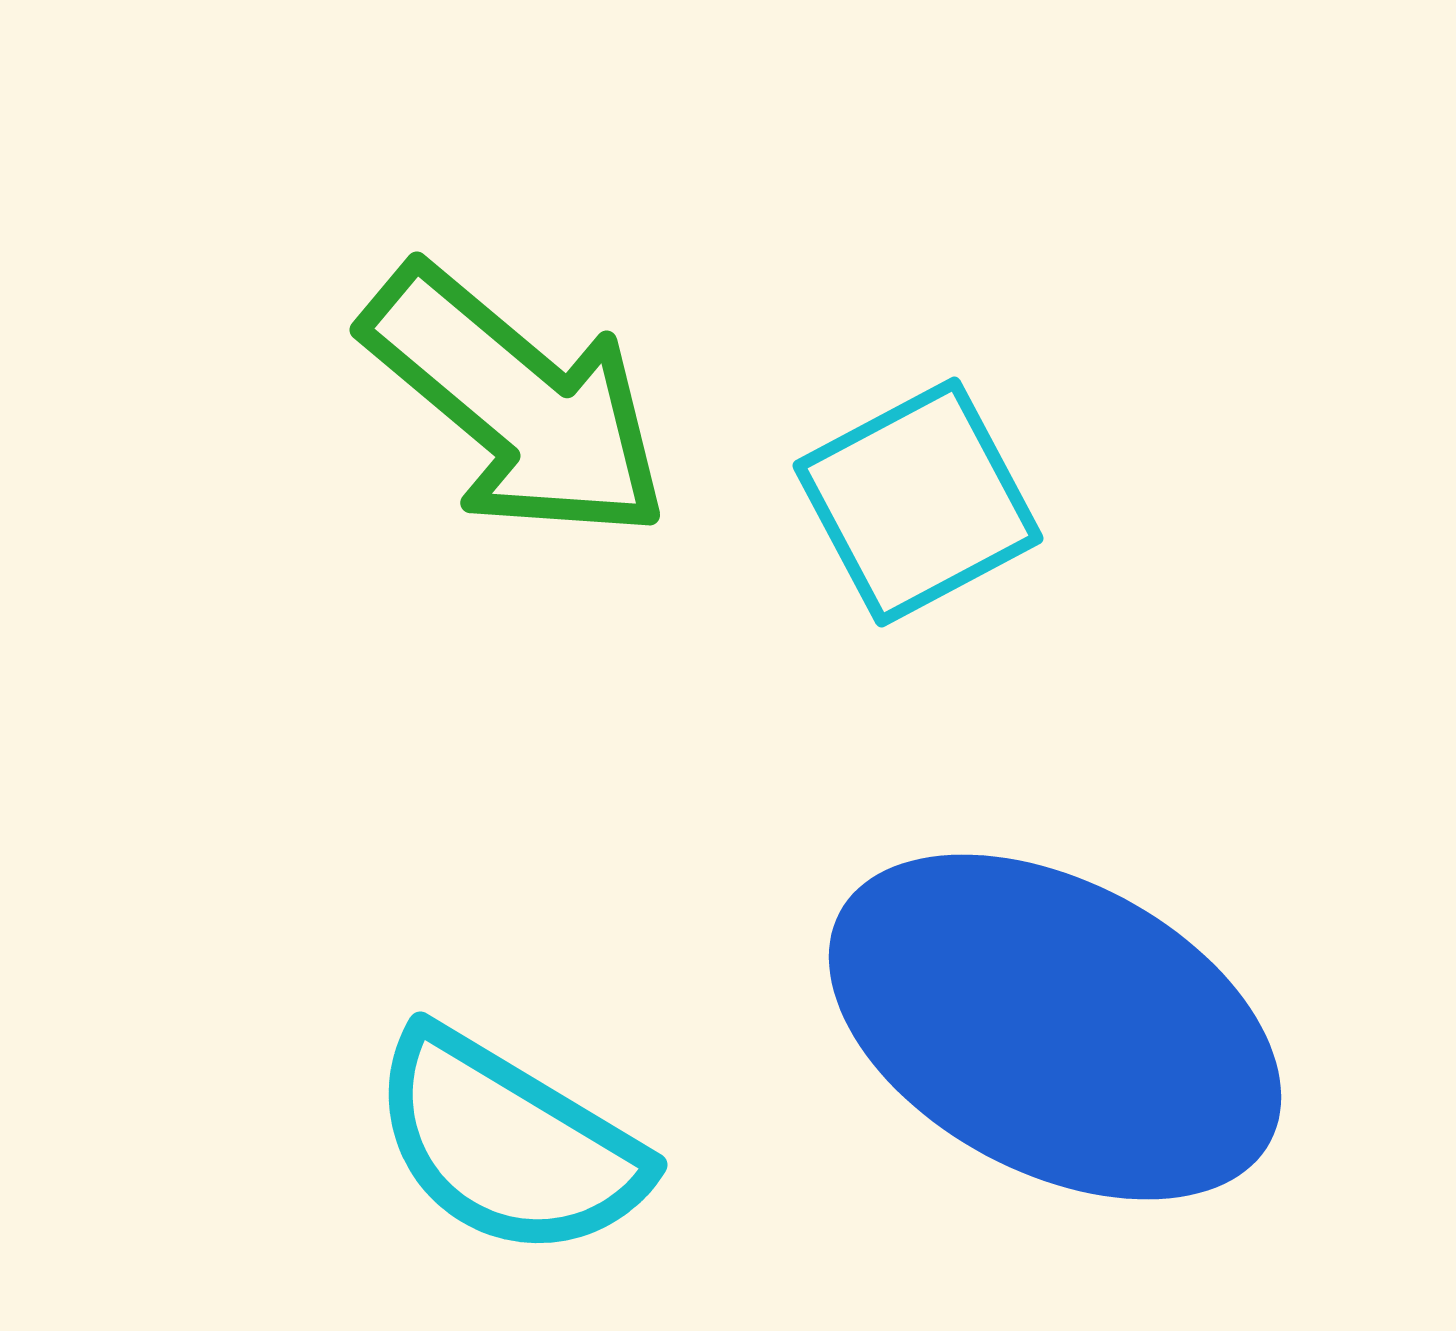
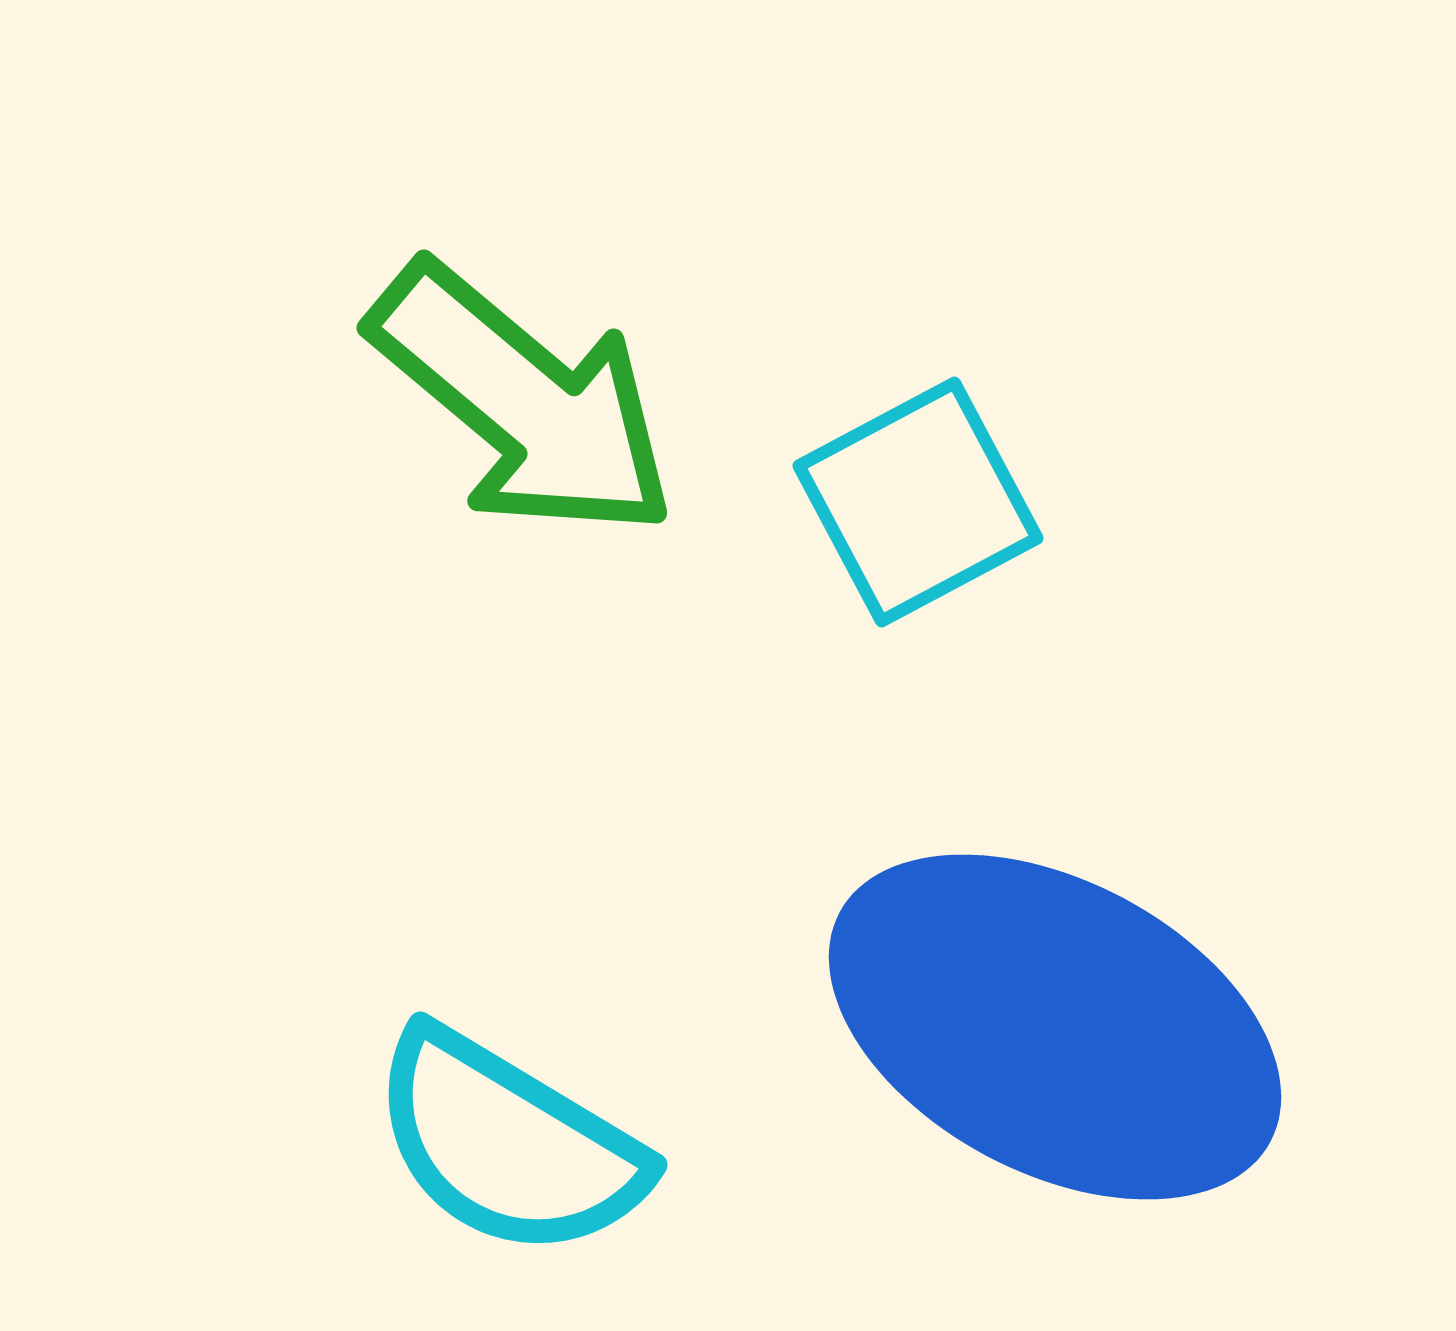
green arrow: moved 7 px right, 2 px up
